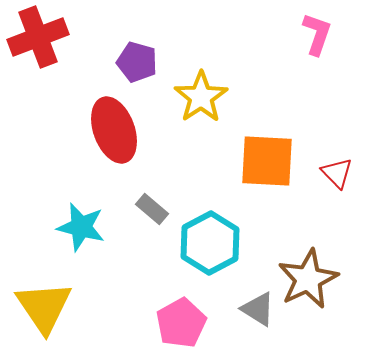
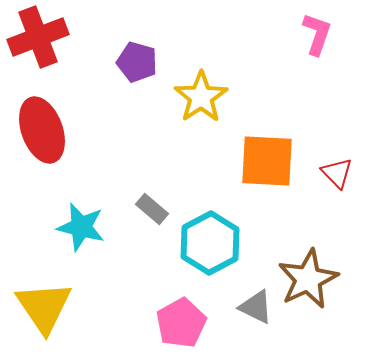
red ellipse: moved 72 px left
gray triangle: moved 2 px left, 2 px up; rotated 6 degrees counterclockwise
